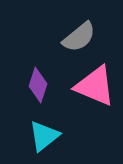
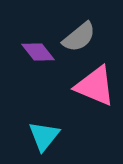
purple diamond: moved 33 px up; rotated 56 degrees counterclockwise
cyan triangle: rotated 12 degrees counterclockwise
